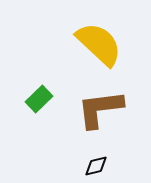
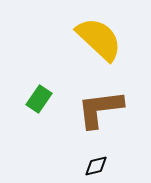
yellow semicircle: moved 5 px up
green rectangle: rotated 12 degrees counterclockwise
